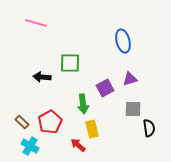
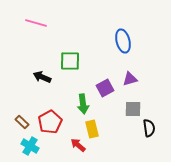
green square: moved 2 px up
black arrow: rotated 18 degrees clockwise
